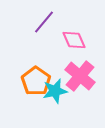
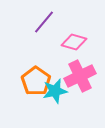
pink diamond: moved 2 px down; rotated 50 degrees counterclockwise
pink cross: rotated 24 degrees clockwise
